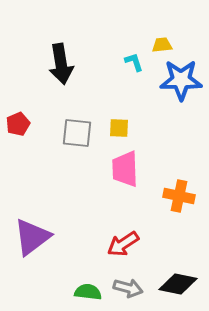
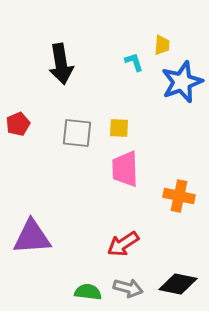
yellow trapezoid: rotated 100 degrees clockwise
blue star: moved 1 px right, 2 px down; rotated 21 degrees counterclockwise
purple triangle: rotated 33 degrees clockwise
